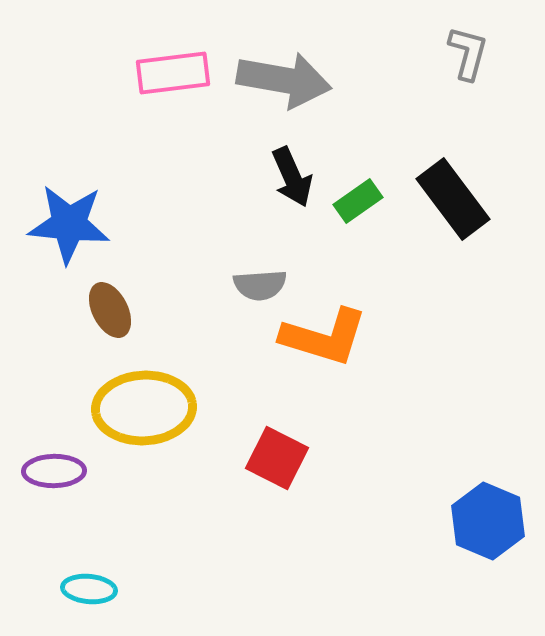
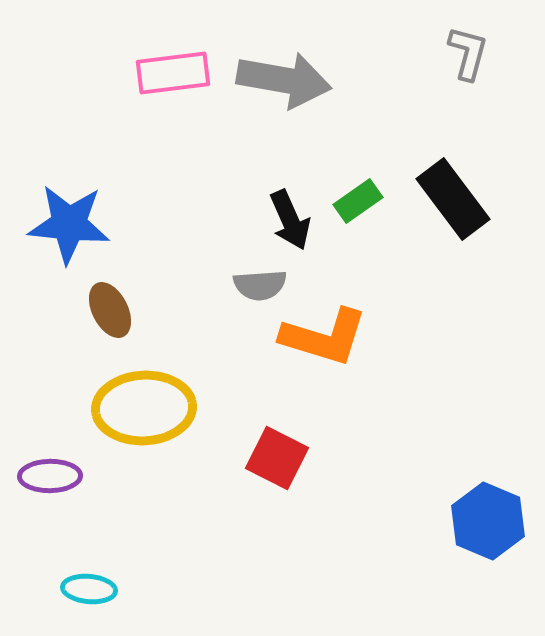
black arrow: moved 2 px left, 43 px down
purple ellipse: moved 4 px left, 5 px down
